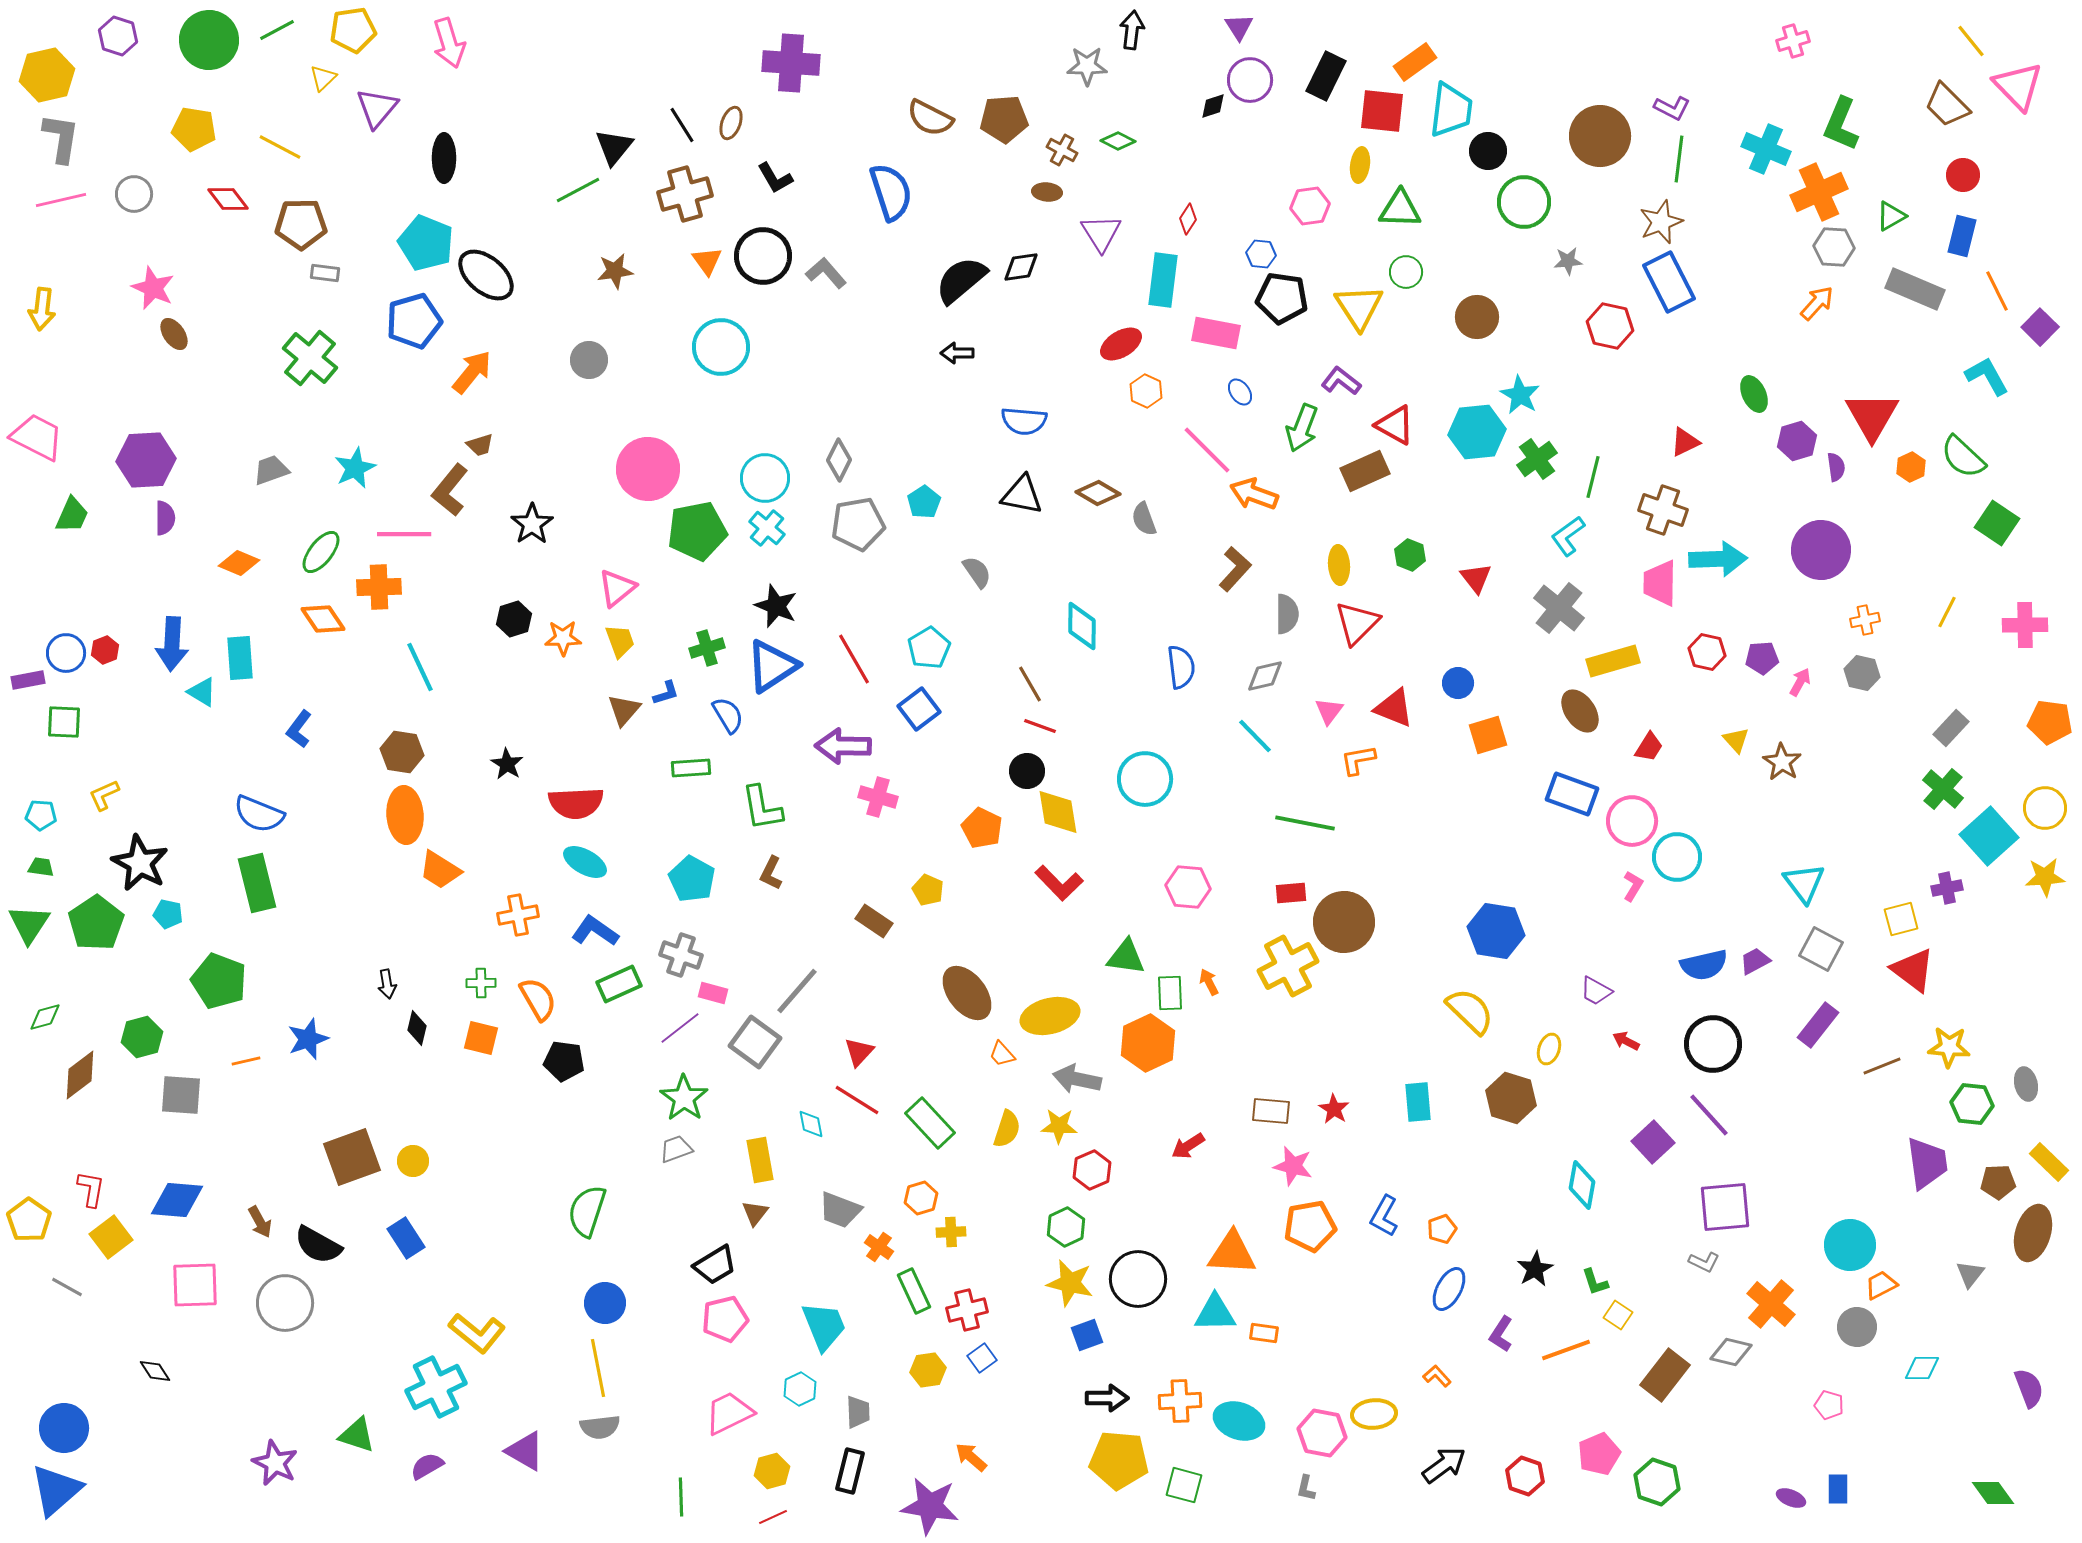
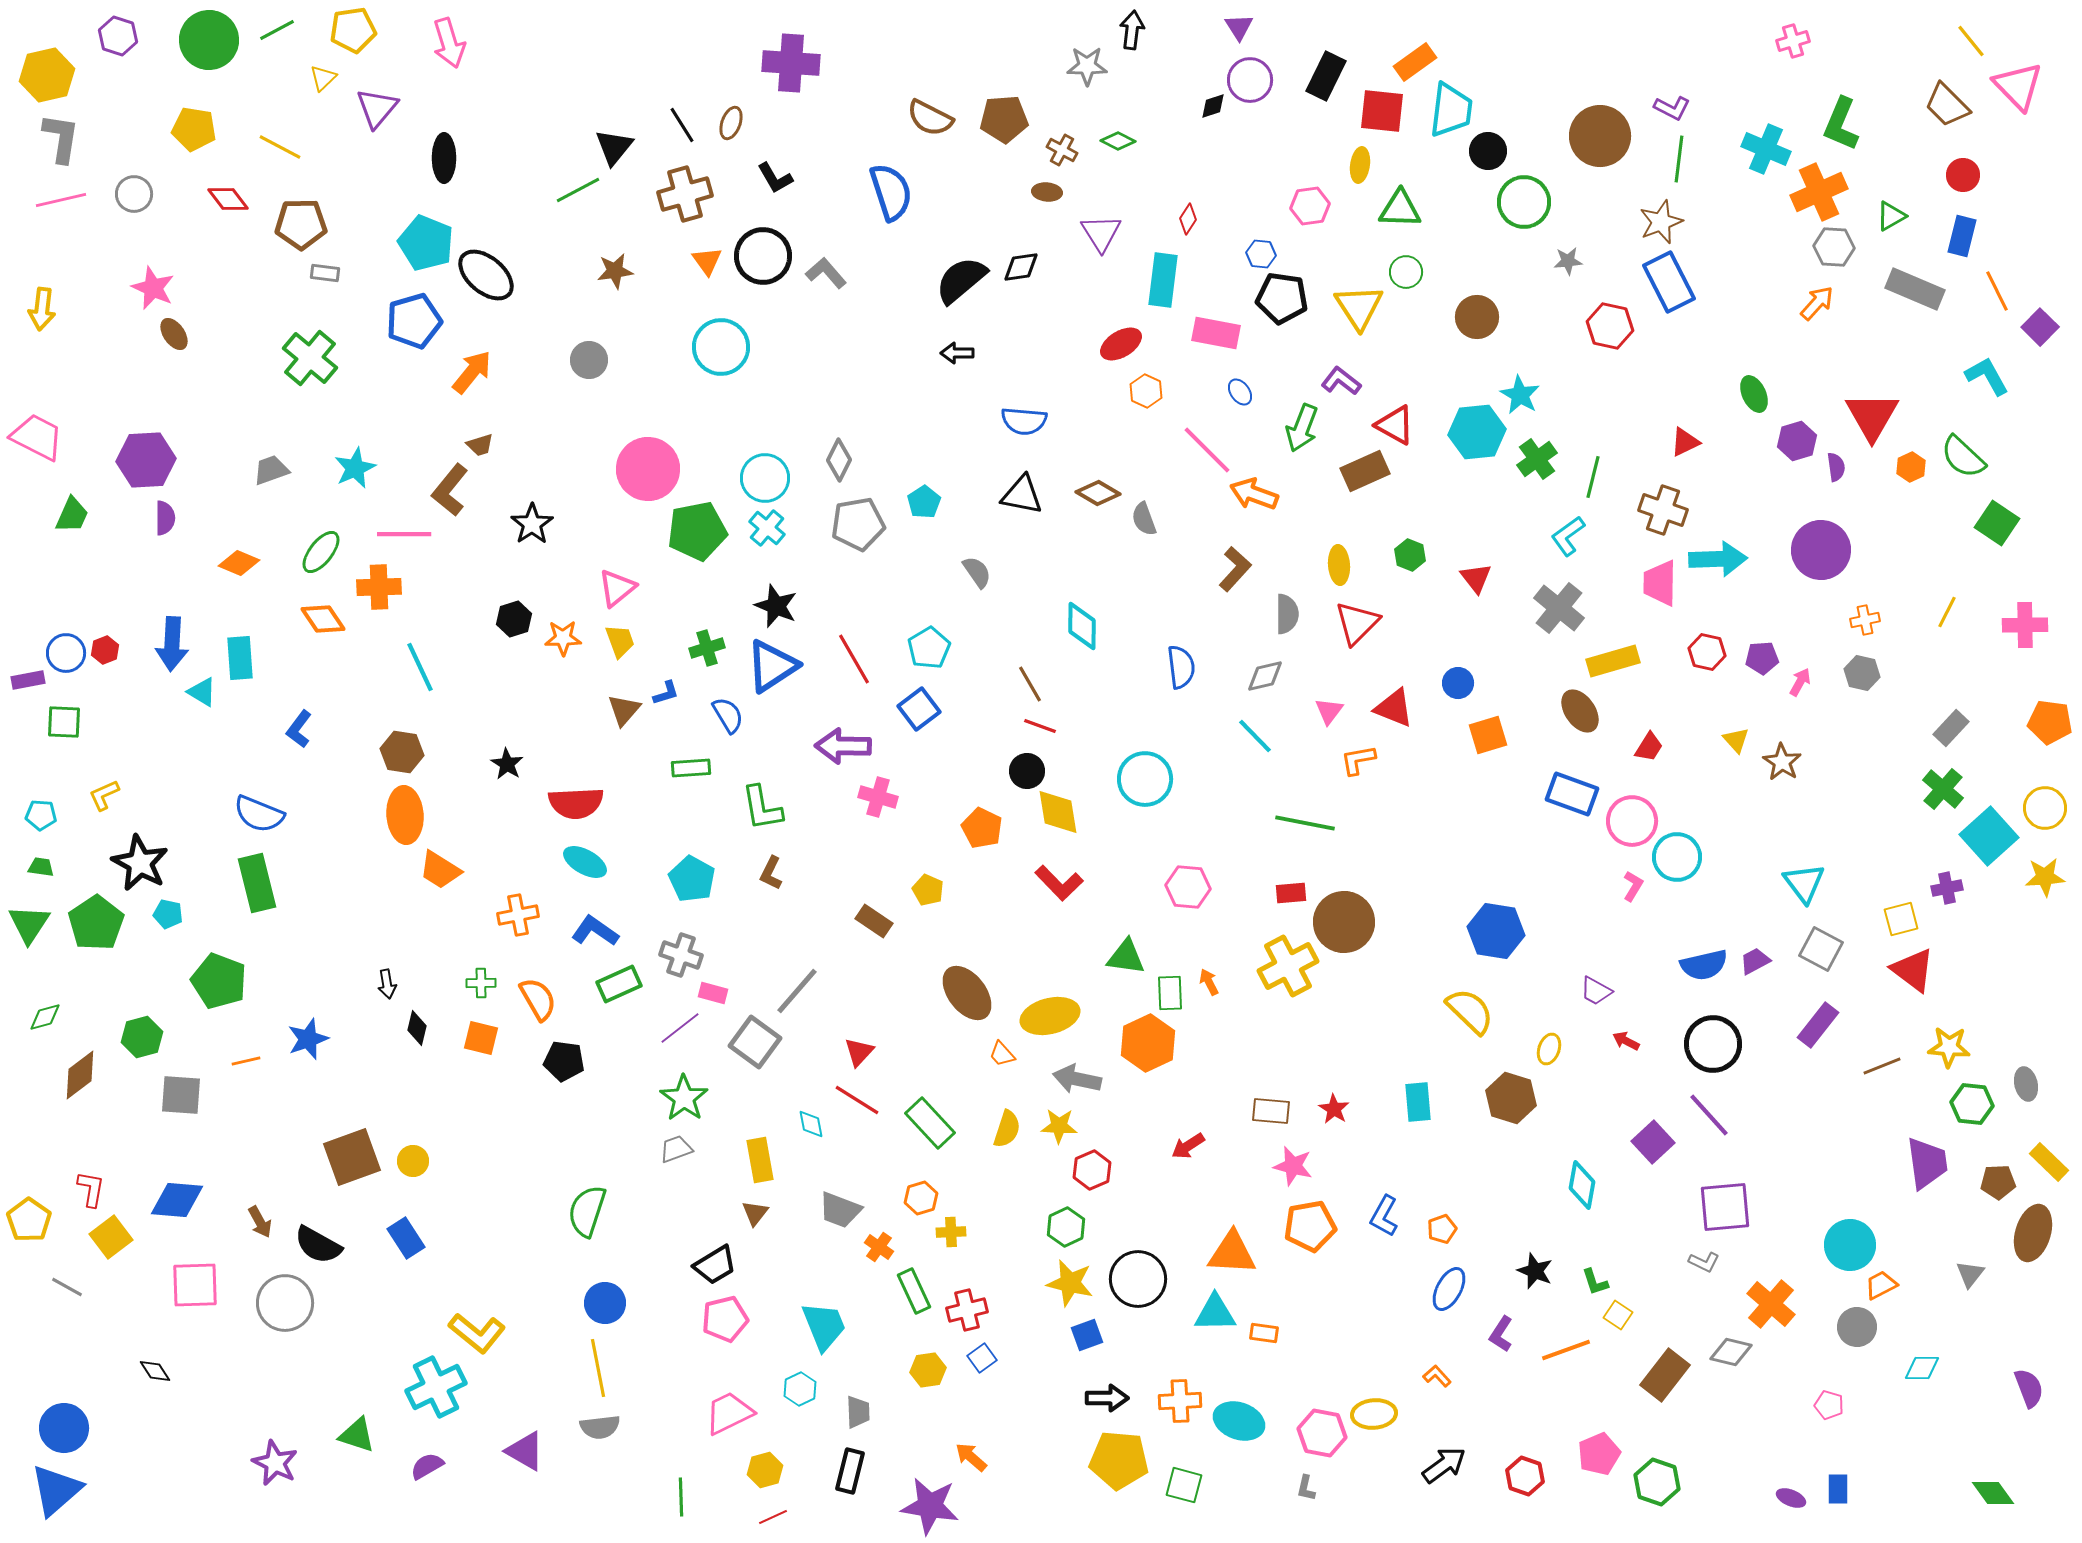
black star at (1535, 1269): moved 2 px down; rotated 21 degrees counterclockwise
yellow hexagon at (772, 1471): moved 7 px left, 1 px up
